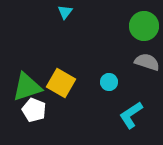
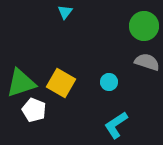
green triangle: moved 6 px left, 4 px up
cyan L-shape: moved 15 px left, 10 px down
